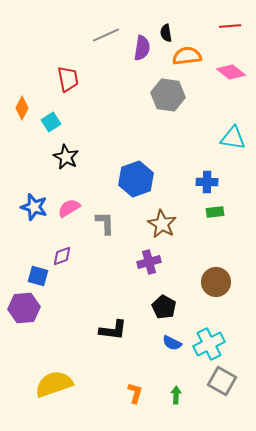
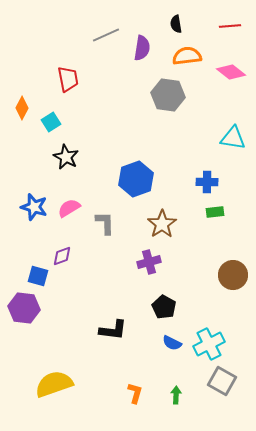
black semicircle: moved 10 px right, 9 px up
brown star: rotated 8 degrees clockwise
brown circle: moved 17 px right, 7 px up
purple hexagon: rotated 12 degrees clockwise
